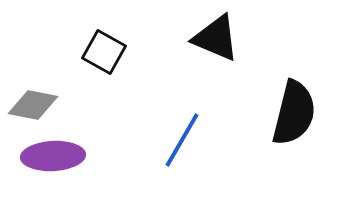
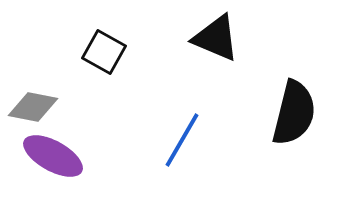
gray diamond: moved 2 px down
purple ellipse: rotated 32 degrees clockwise
